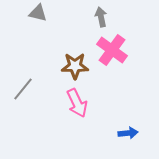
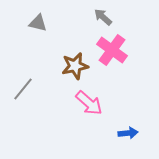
gray triangle: moved 10 px down
gray arrow: moved 2 px right; rotated 36 degrees counterclockwise
brown star: rotated 12 degrees counterclockwise
pink arrow: moved 12 px right; rotated 24 degrees counterclockwise
